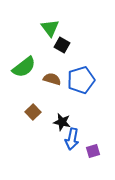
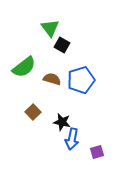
purple square: moved 4 px right, 1 px down
